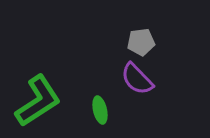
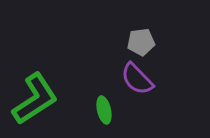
green L-shape: moved 3 px left, 2 px up
green ellipse: moved 4 px right
